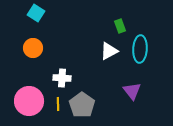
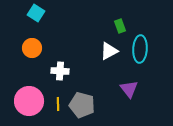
orange circle: moved 1 px left
white cross: moved 2 px left, 7 px up
purple triangle: moved 3 px left, 2 px up
gray pentagon: rotated 20 degrees counterclockwise
